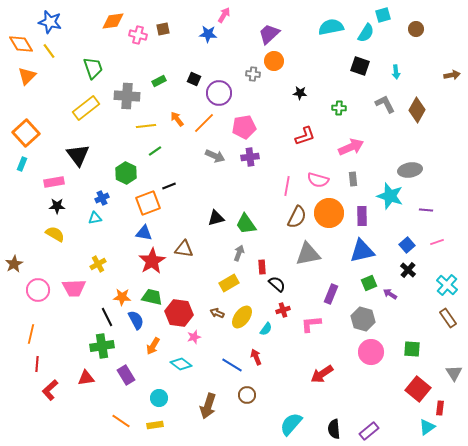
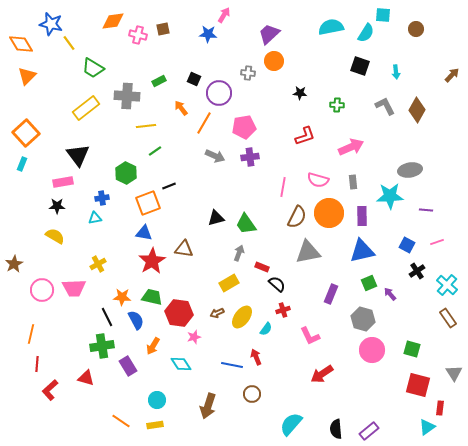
cyan square at (383, 15): rotated 21 degrees clockwise
blue star at (50, 22): moved 1 px right, 2 px down
yellow line at (49, 51): moved 20 px right, 8 px up
green trapezoid at (93, 68): rotated 140 degrees clockwise
gray cross at (253, 74): moved 5 px left, 1 px up
brown arrow at (452, 75): rotated 35 degrees counterclockwise
gray L-shape at (385, 104): moved 2 px down
green cross at (339, 108): moved 2 px left, 3 px up
orange arrow at (177, 119): moved 4 px right, 11 px up
orange line at (204, 123): rotated 15 degrees counterclockwise
gray rectangle at (353, 179): moved 3 px down
pink rectangle at (54, 182): moved 9 px right
pink line at (287, 186): moved 4 px left, 1 px down
cyan star at (390, 196): rotated 20 degrees counterclockwise
blue cross at (102, 198): rotated 16 degrees clockwise
yellow semicircle at (55, 234): moved 2 px down
blue square at (407, 245): rotated 21 degrees counterclockwise
gray triangle at (308, 254): moved 2 px up
red rectangle at (262, 267): rotated 64 degrees counterclockwise
black cross at (408, 270): moved 9 px right, 1 px down; rotated 14 degrees clockwise
pink circle at (38, 290): moved 4 px right
purple arrow at (390, 294): rotated 16 degrees clockwise
brown arrow at (217, 313): rotated 48 degrees counterclockwise
pink L-shape at (311, 324): moved 1 px left, 12 px down; rotated 110 degrees counterclockwise
green square at (412, 349): rotated 12 degrees clockwise
pink circle at (371, 352): moved 1 px right, 2 px up
cyan diamond at (181, 364): rotated 20 degrees clockwise
blue line at (232, 365): rotated 20 degrees counterclockwise
purple rectangle at (126, 375): moved 2 px right, 9 px up
red triangle at (86, 378): rotated 24 degrees clockwise
red square at (418, 389): moved 4 px up; rotated 25 degrees counterclockwise
brown circle at (247, 395): moved 5 px right, 1 px up
cyan circle at (159, 398): moved 2 px left, 2 px down
black semicircle at (334, 429): moved 2 px right
